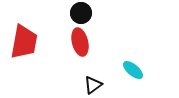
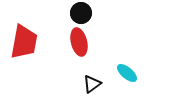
red ellipse: moved 1 px left
cyan ellipse: moved 6 px left, 3 px down
black triangle: moved 1 px left, 1 px up
